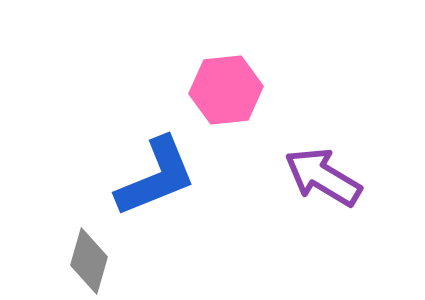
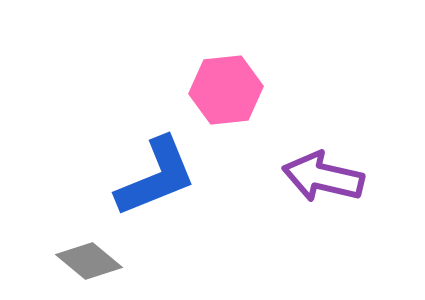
purple arrow: rotated 18 degrees counterclockwise
gray diamond: rotated 66 degrees counterclockwise
